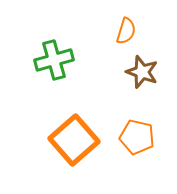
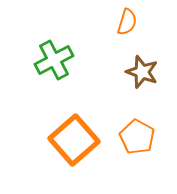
orange semicircle: moved 1 px right, 9 px up
green cross: rotated 12 degrees counterclockwise
orange pentagon: rotated 16 degrees clockwise
